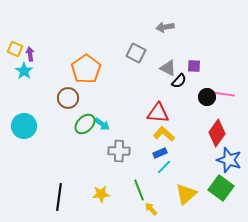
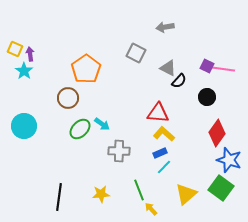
purple square: moved 13 px right; rotated 24 degrees clockwise
pink line: moved 25 px up
green ellipse: moved 5 px left, 5 px down
